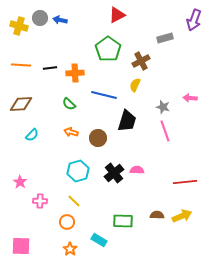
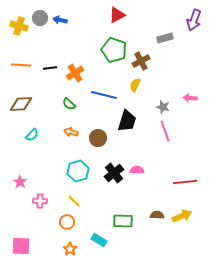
green pentagon: moved 6 px right, 1 px down; rotated 15 degrees counterclockwise
orange cross: rotated 30 degrees counterclockwise
